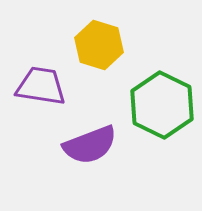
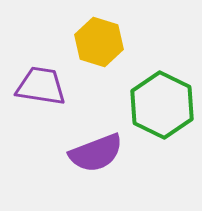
yellow hexagon: moved 3 px up
purple semicircle: moved 6 px right, 8 px down
